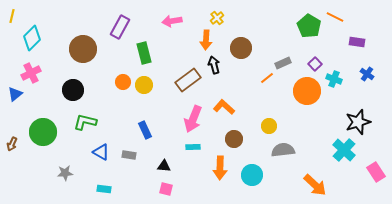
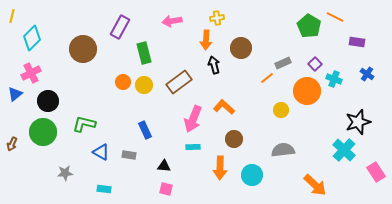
yellow cross at (217, 18): rotated 32 degrees clockwise
brown rectangle at (188, 80): moved 9 px left, 2 px down
black circle at (73, 90): moved 25 px left, 11 px down
green L-shape at (85, 122): moved 1 px left, 2 px down
yellow circle at (269, 126): moved 12 px right, 16 px up
